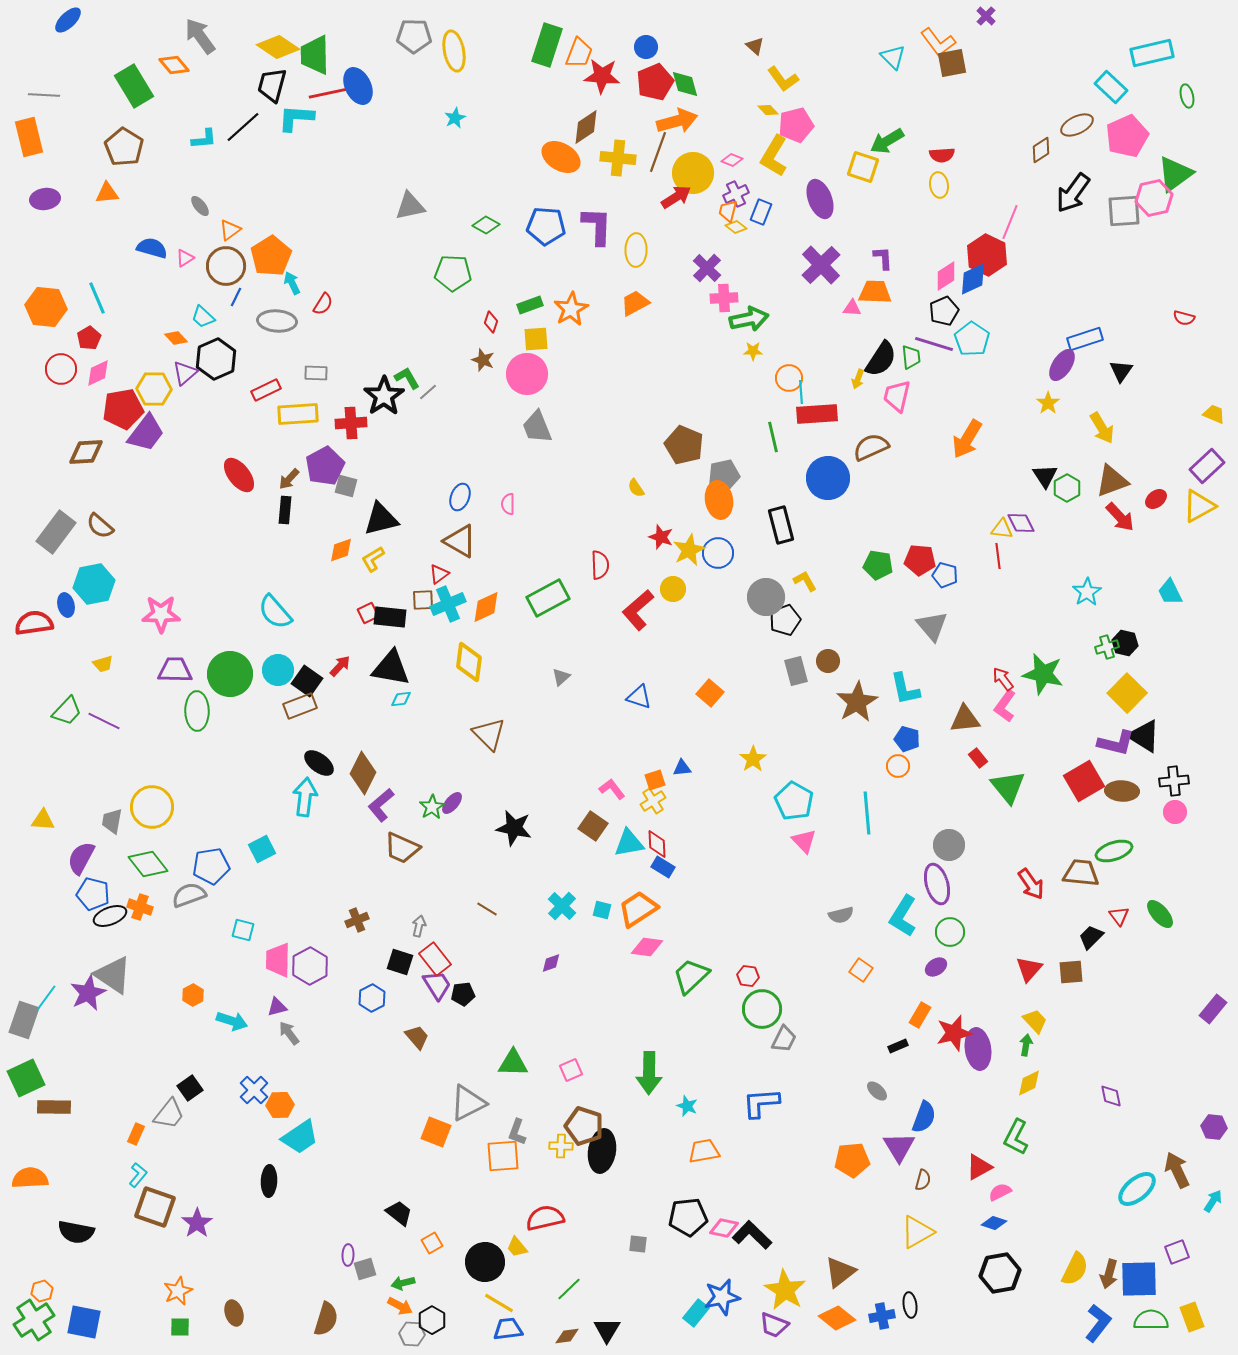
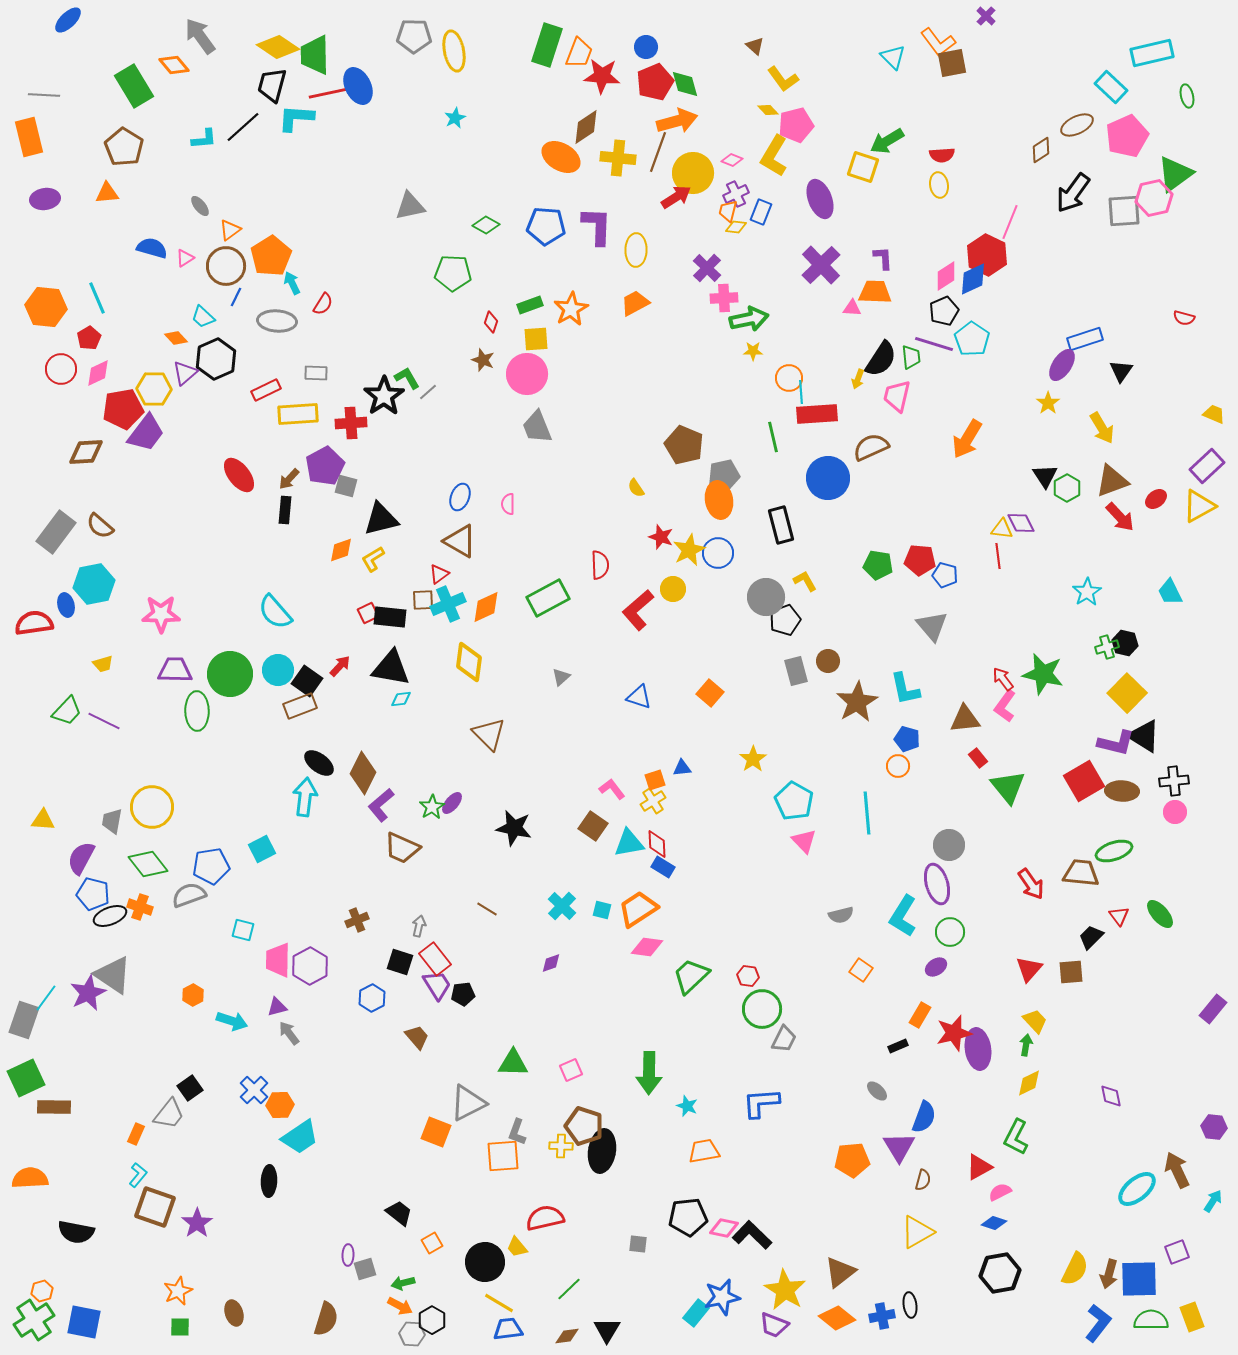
yellow diamond at (736, 227): rotated 30 degrees counterclockwise
